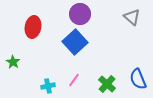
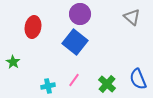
blue square: rotated 10 degrees counterclockwise
